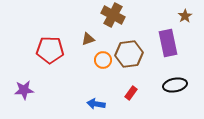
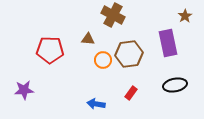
brown triangle: rotated 24 degrees clockwise
